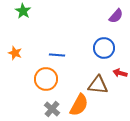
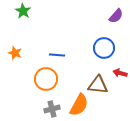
gray cross: rotated 35 degrees clockwise
